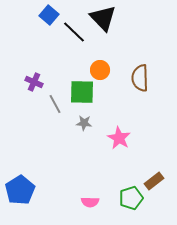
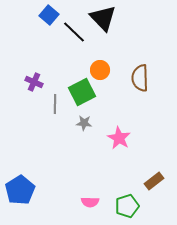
green square: rotated 28 degrees counterclockwise
gray line: rotated 30 degrees clockwise
green pentagon: moved 4 px left, 8 px down
